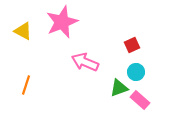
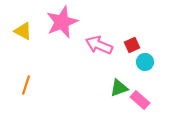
pink arrow: moved 14 px right, 17 px up
cyan circle: moved 9 px right, 10 px up
